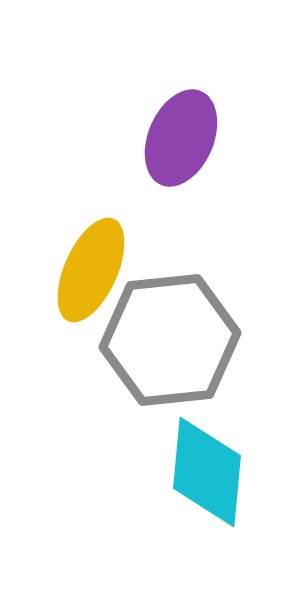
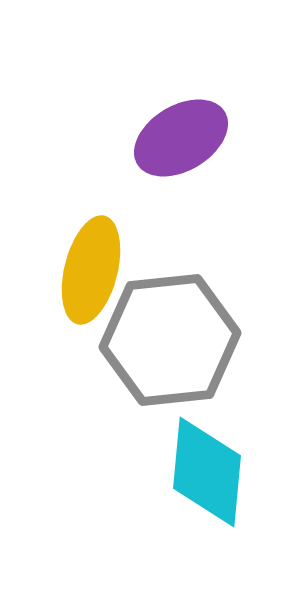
purple ellipse: rotated 36 degrees clockwise
yellow ellipse: rotated 10 degrees counterclockwise
